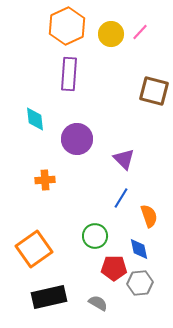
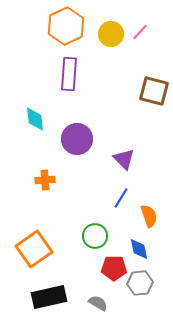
orange hexagon: moved 1 px left
